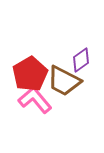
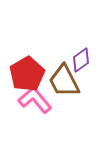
red pentagon: moved 3 px left
brown trapezoid: rotated 36 degrees clockwise
